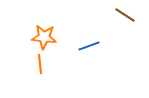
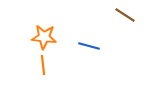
blue line: rotated 35 degrees clockwise
orange line: moved 3 px right, 1 px down
